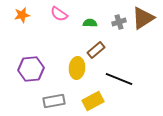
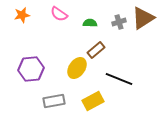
yellow ellipse: rotated 30 degrees clockwise
